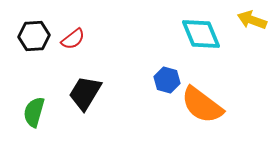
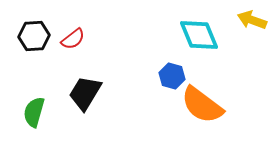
cyan diamond: moved 2 px left, 1 px down
blue hexagon: moved 5 px right, 4 px up
